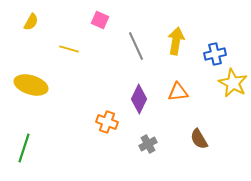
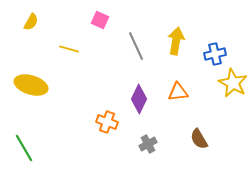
green line: rotated 48 degrees counterclockwise
